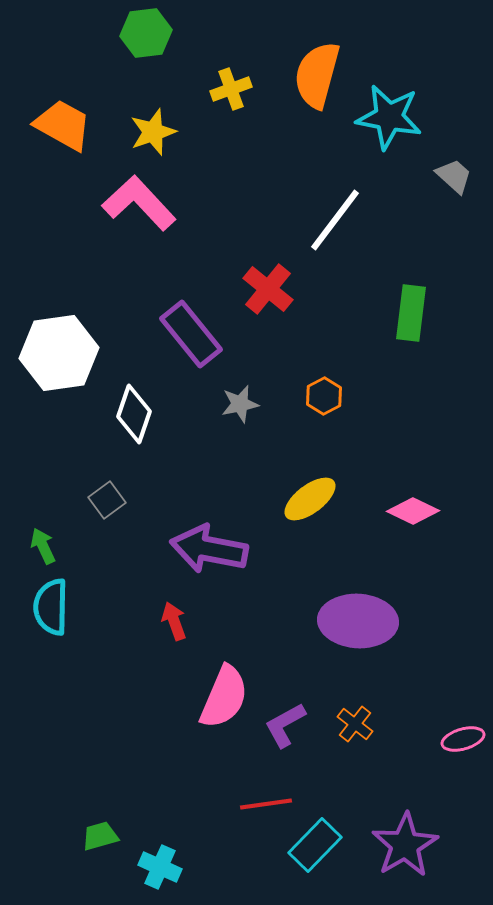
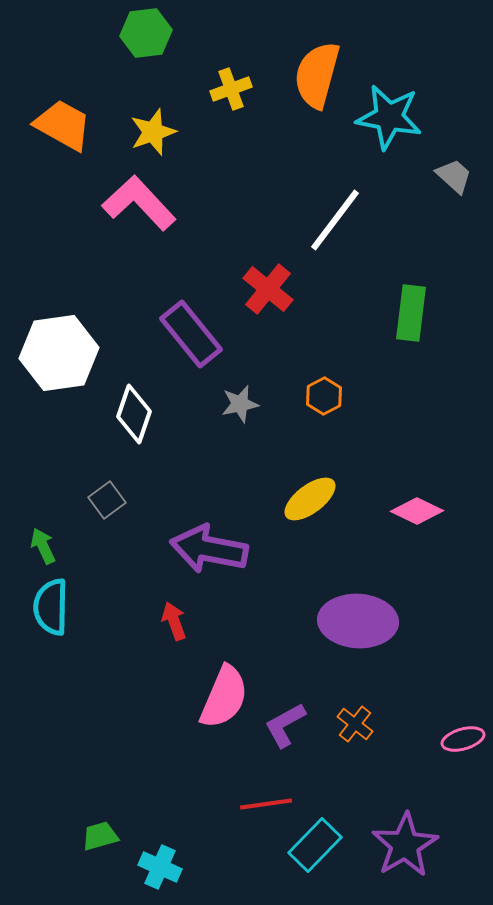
pink diamond: moved 4 px right
